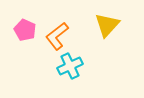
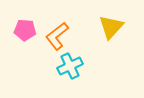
yellow triangle: moved 4 px right, 2 px down
pink pentagon: rotated 20 degrees counterclockwise
